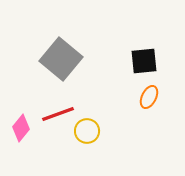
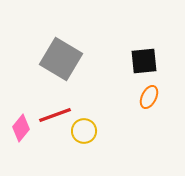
gray square: rotated 9 degrees counterclockwise
red line: moved 3 px left, 1 px down
yellow circle: moved 3 px left
